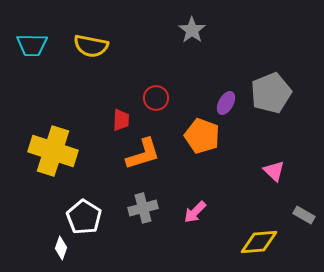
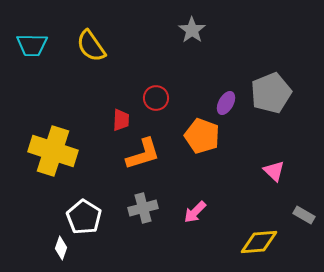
yellow semicircle: rotated 44 degrees clockwise
